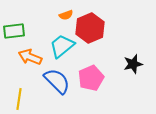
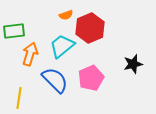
orange arrow: moved 3 px up; rotated 85 degrees clockwise
blue semicircle: moved 2 px left, 1 px up
yellow line: moved 1 px up
